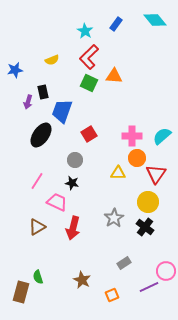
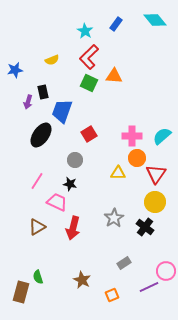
black star: moved 2 px left, 1 px down
yellow circle: moved 7 px right
